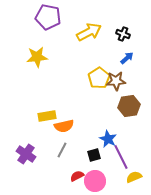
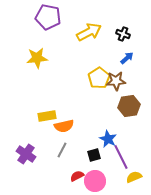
yellow star: moved 1 px down
